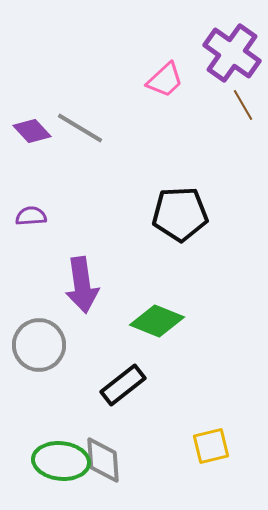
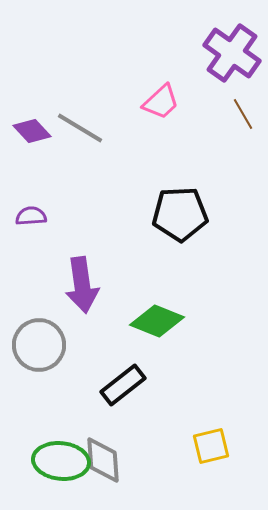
pink trapezoid: moved 4 px left, 22 px down
brown line: moved 9 px down
